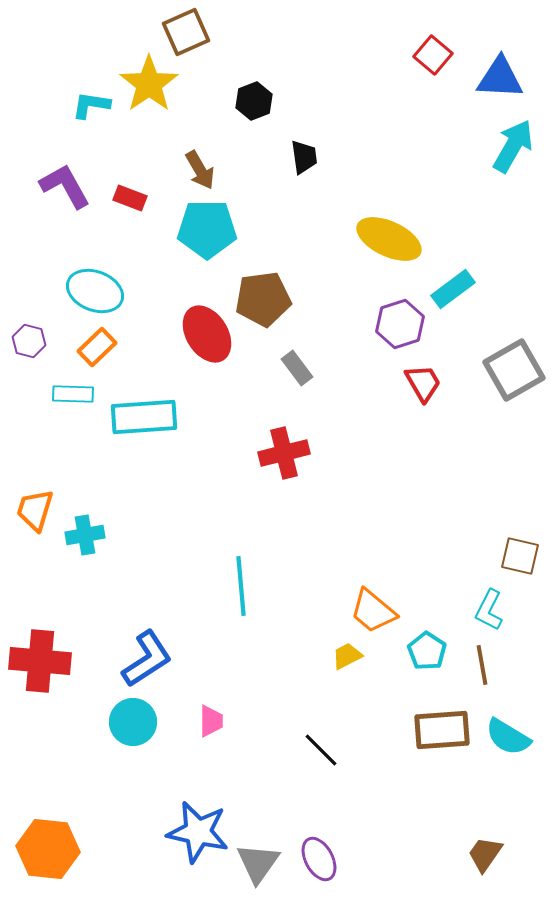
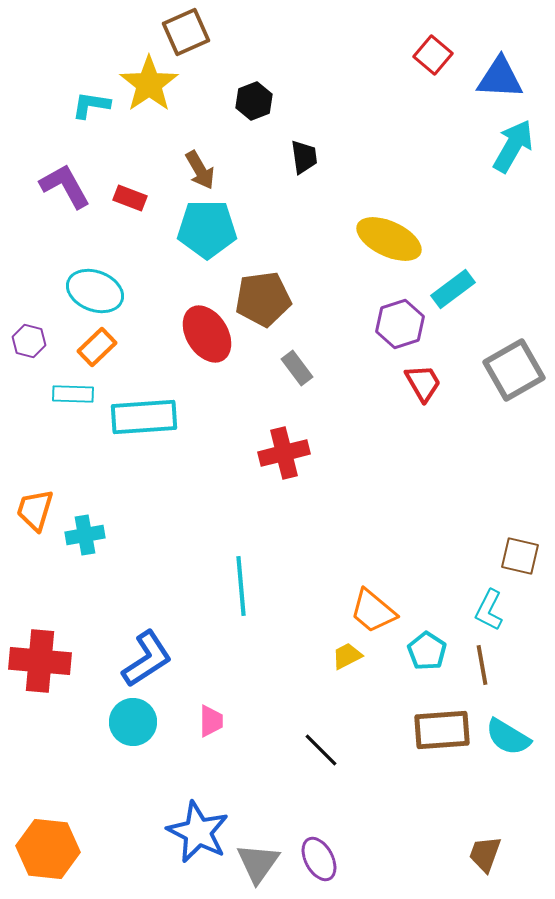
blue star at (198, 832): rotated 14 degrees clockwise
brown trapezoid at (485, 854): rotated 15 degrees counterclockwise
